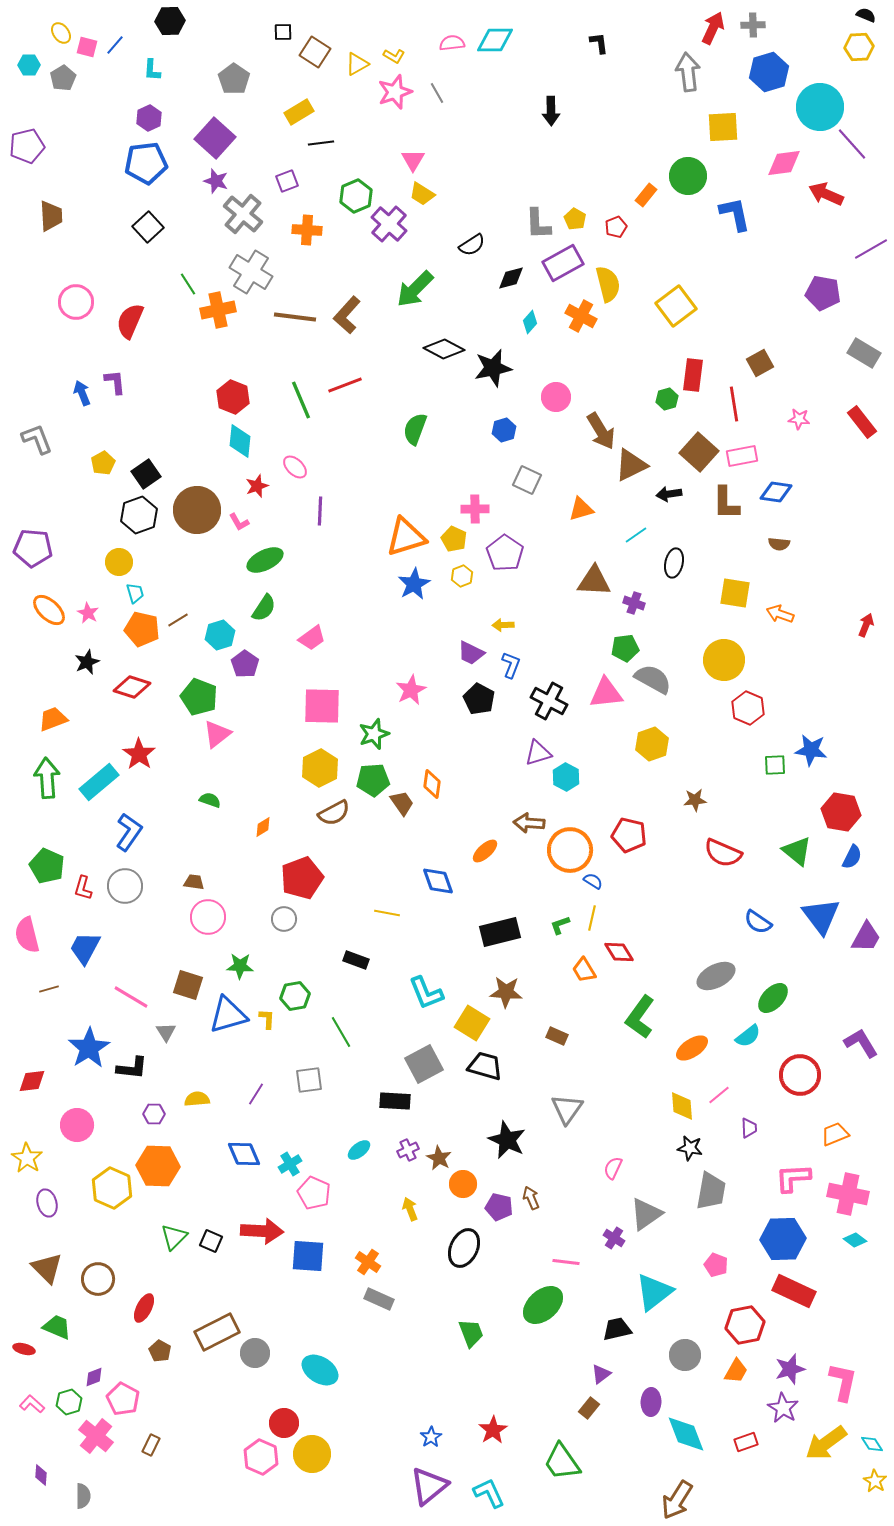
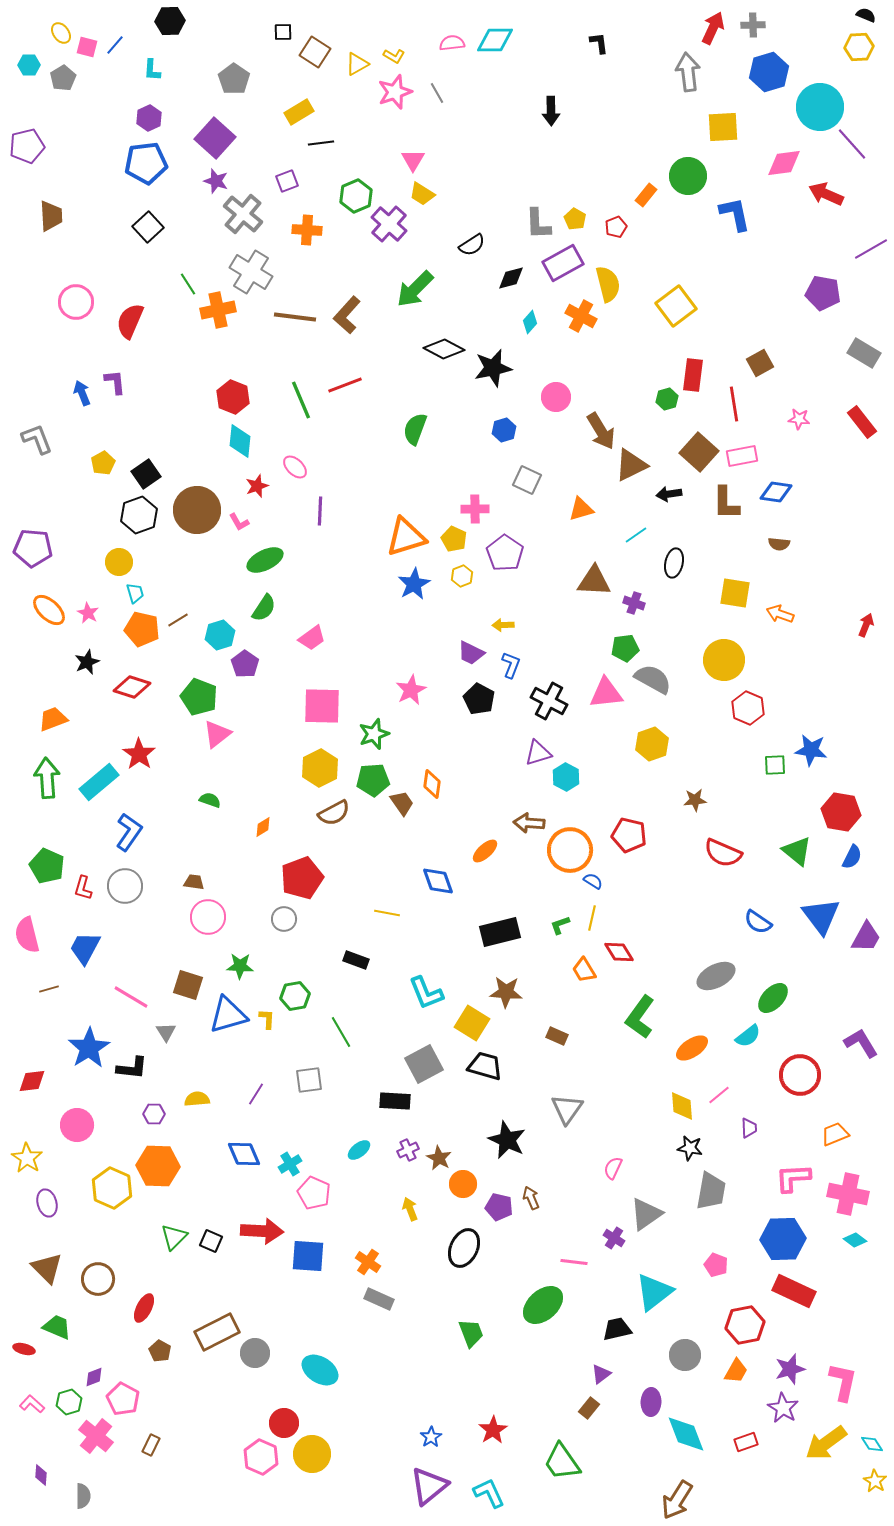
pink line at (566, 1262): moved 8 px right
